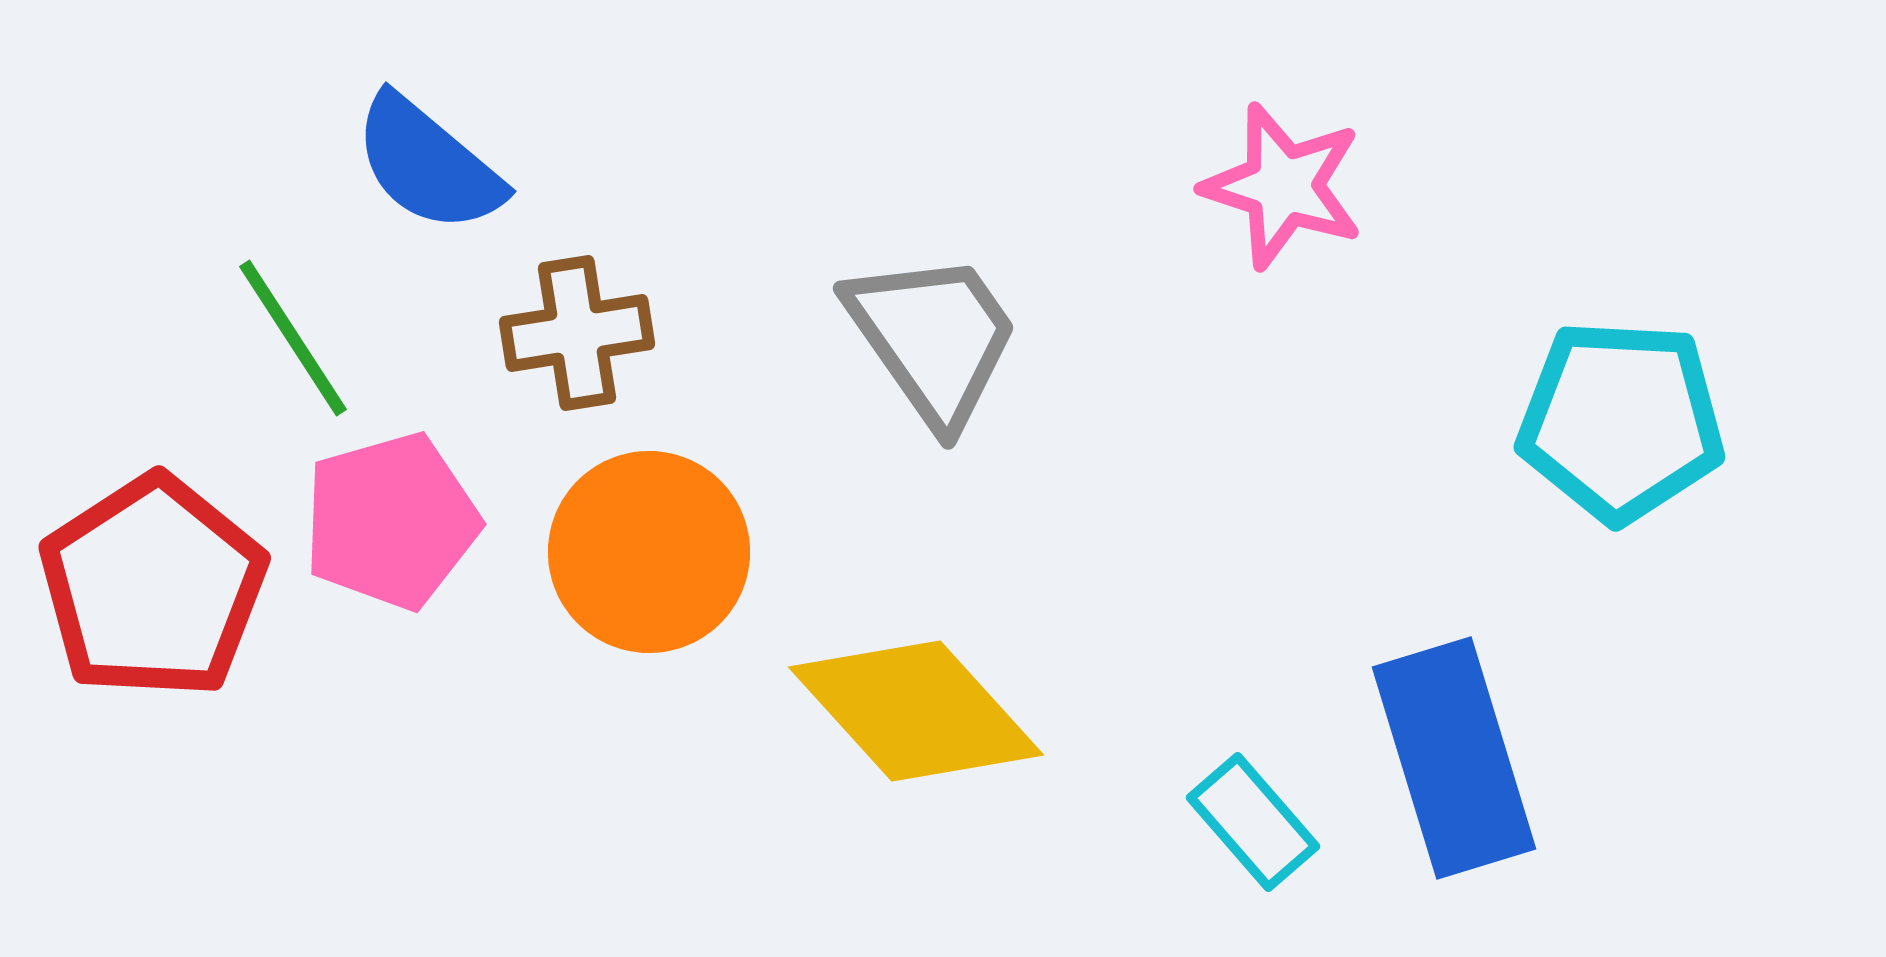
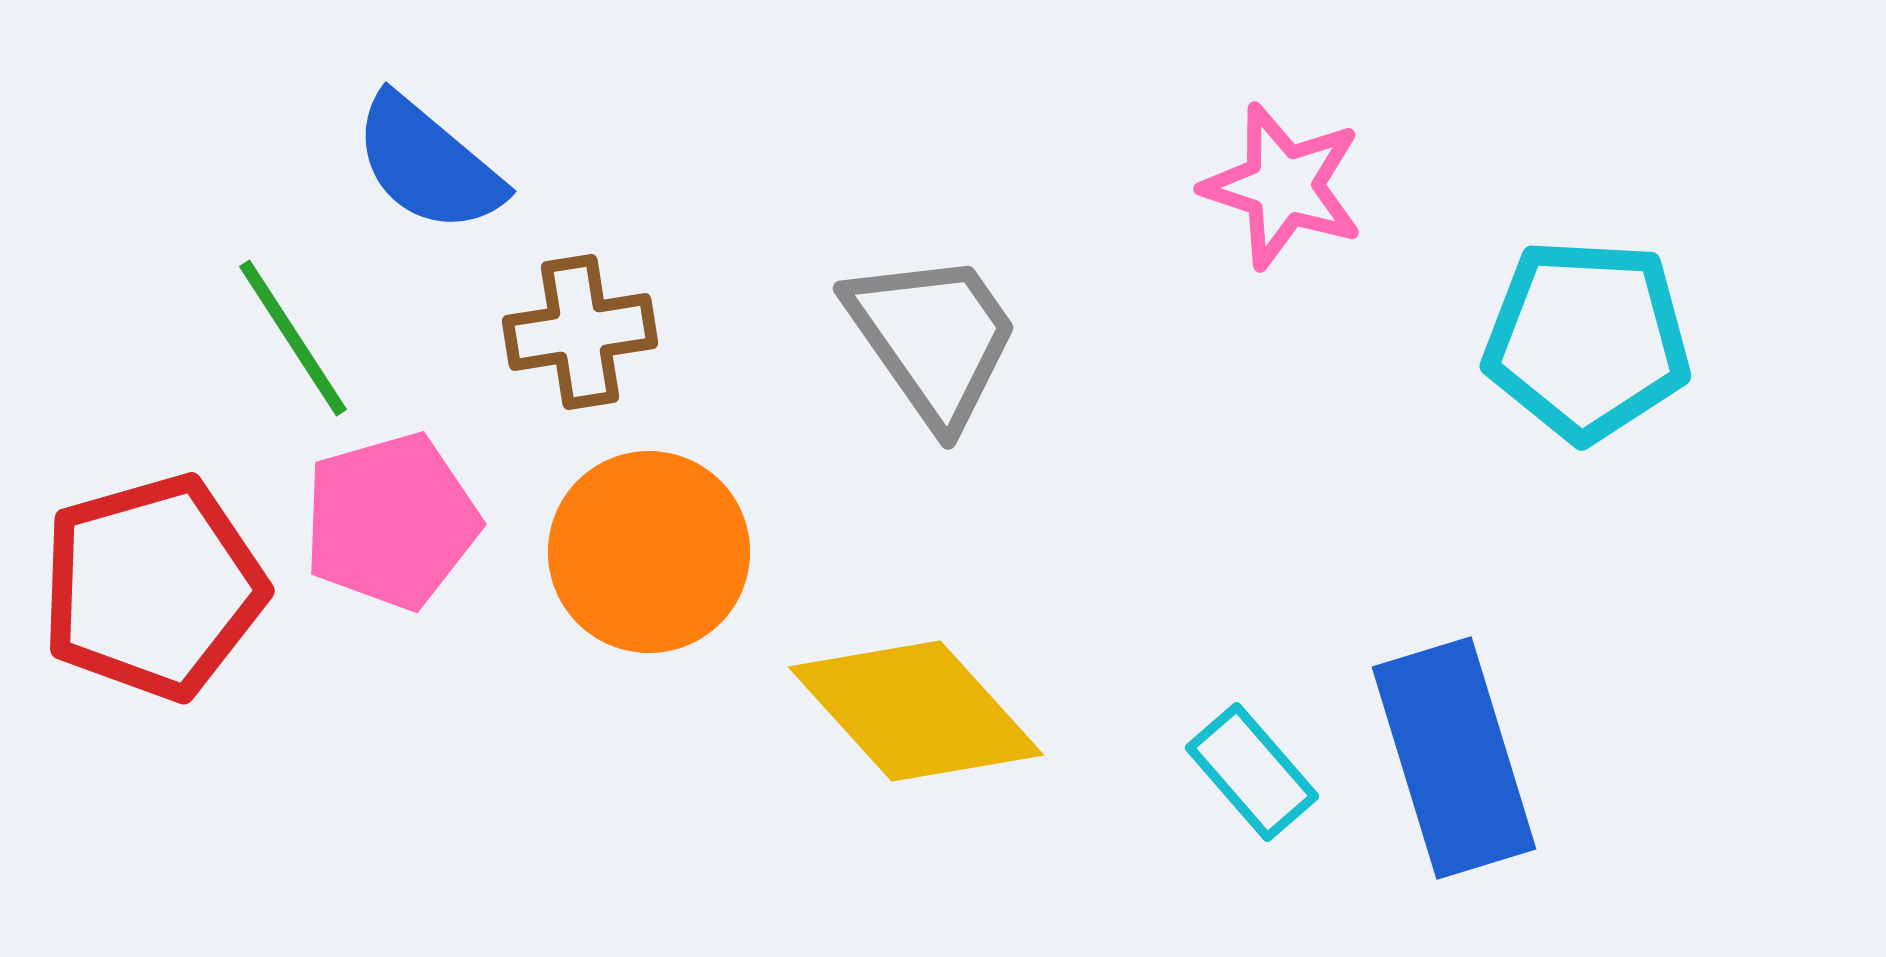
brown cross: moved 3 px right, 1 px up
cyan pentagon: moved 34 px left, 81 px up
red pentagon: rotated 17 degrees clockwise
cyan rectangle: moved 1 px left, 50 px up
